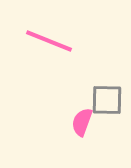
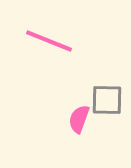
pink semicircle: moved 3 px left, 3 px up
